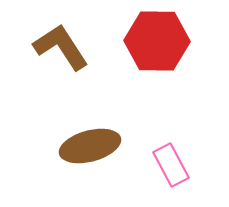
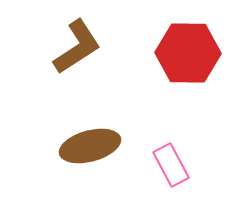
red hexagon: moved 31 px right, 12 px down
brown L-shape: moved 16 px right; rotated 90 degrees clockwise
